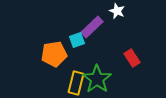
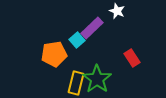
purple rectangle: moved 1 px down
cyan square: rotated 21 degrees counterclockwise
